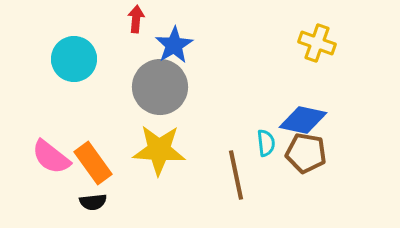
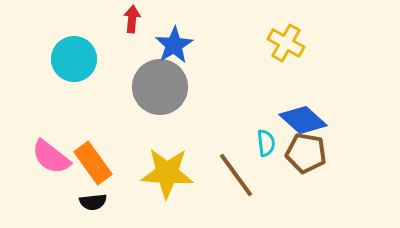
red arrow: moved 4 px left
yellow cross: moved 31 px left; rotated 9 degrees clockwise
blue diamond: rotated 30 degrees clockwise
yellow star: moved 8 px right, 23 px down
brown line: rotated 24 degrees counterclockwise
